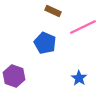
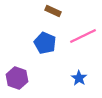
pink line: moved 9 px down
purple hexagon: moved 3 px right, 2 px down
